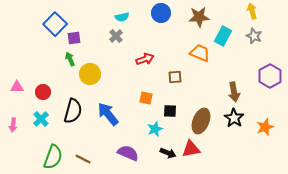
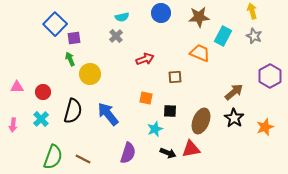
brown arrow: rotated 120 degrees counterclockwise
purple semicircle: rotated 85 degrees clockwise
